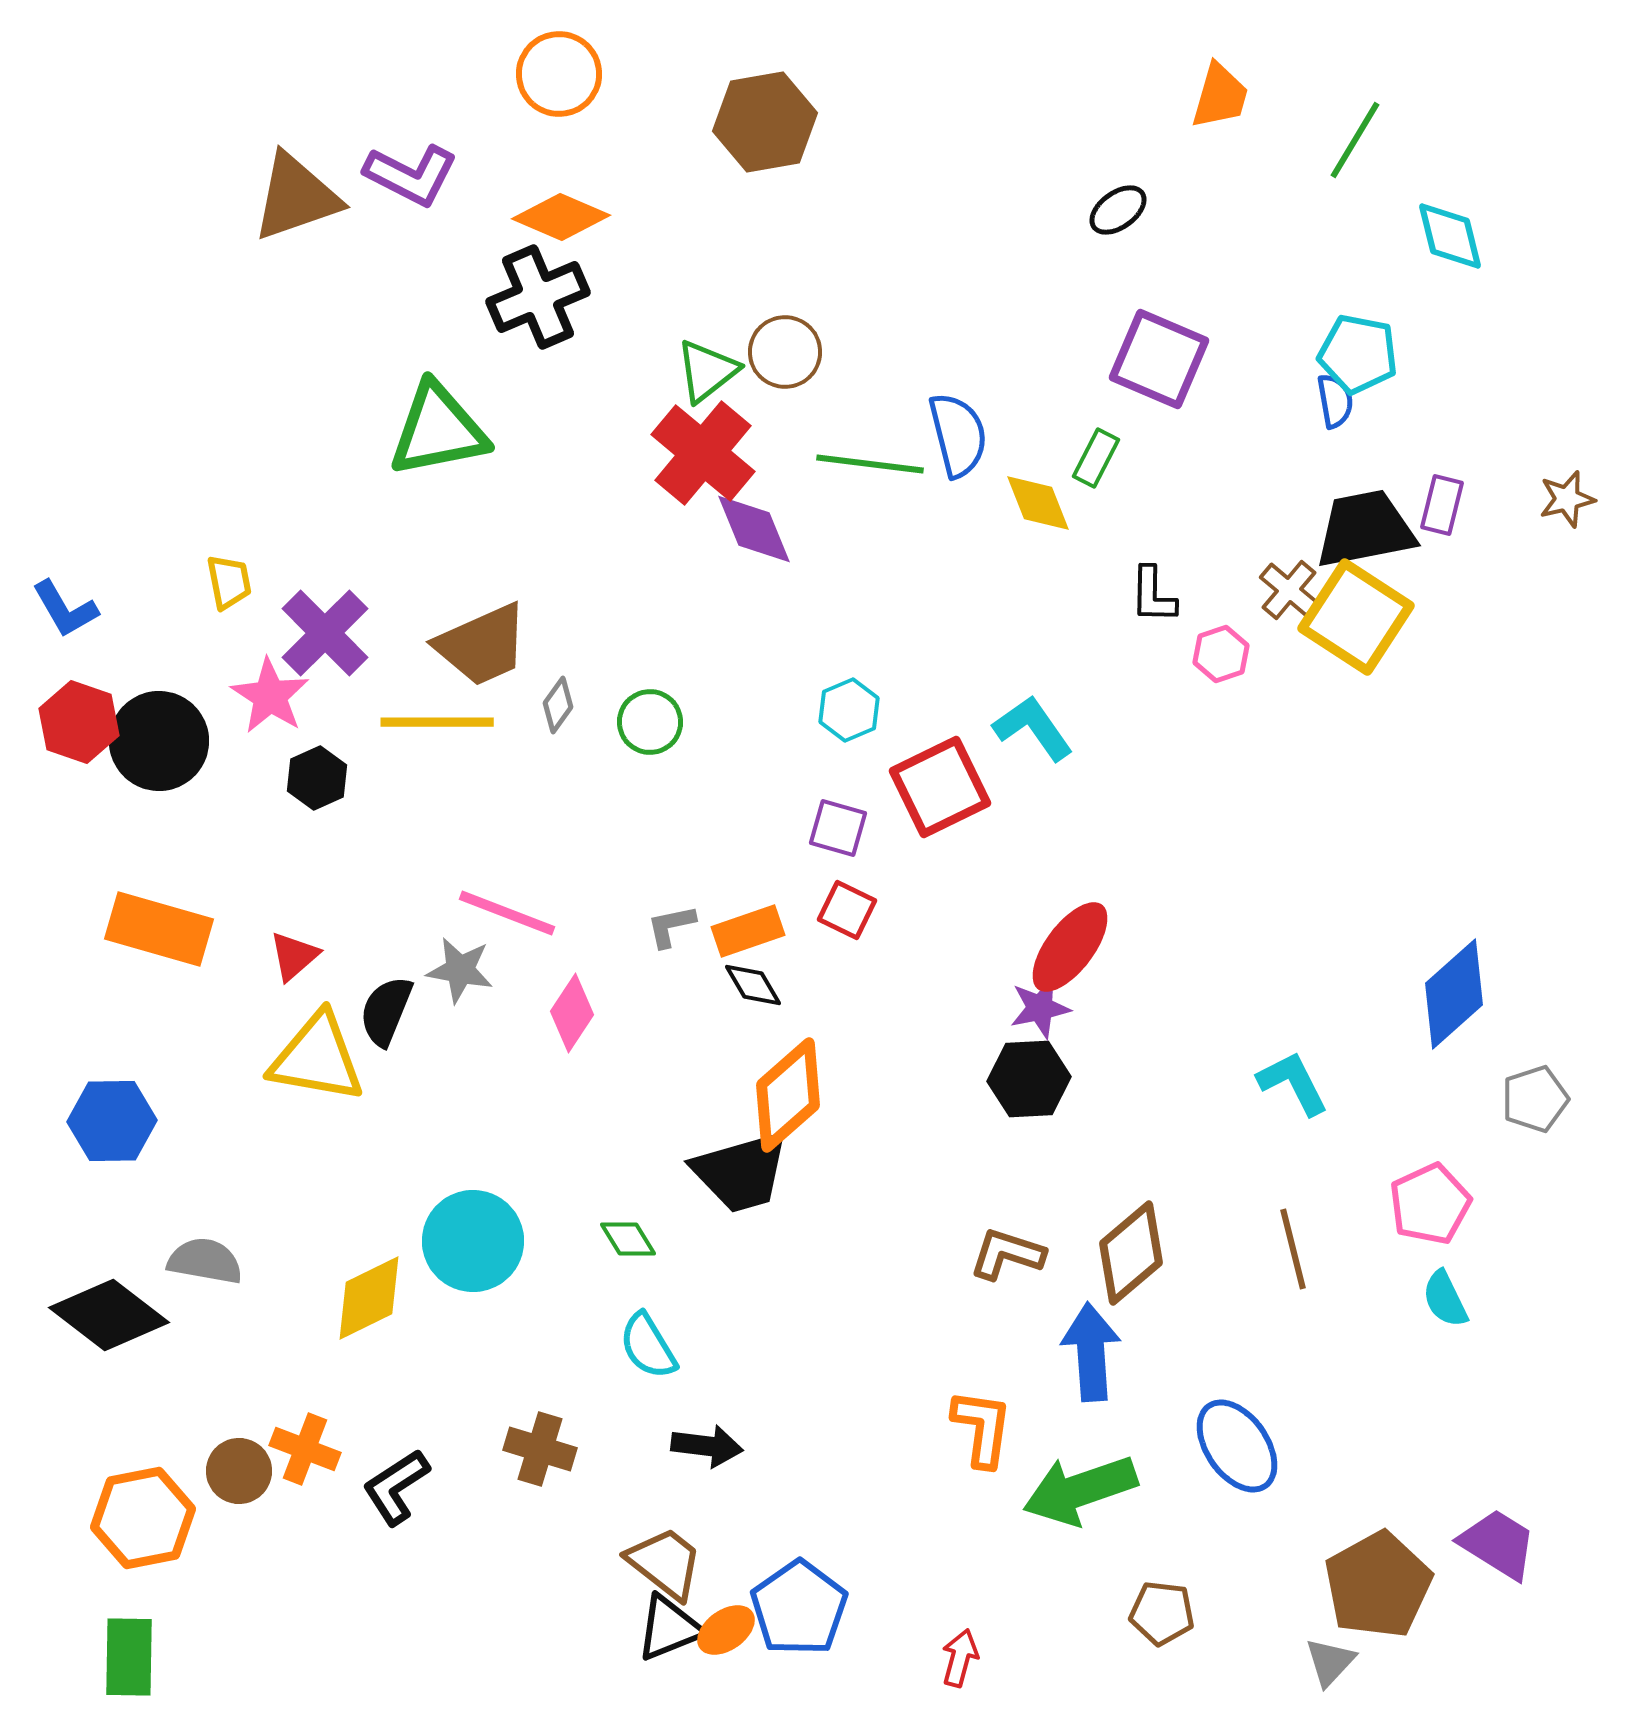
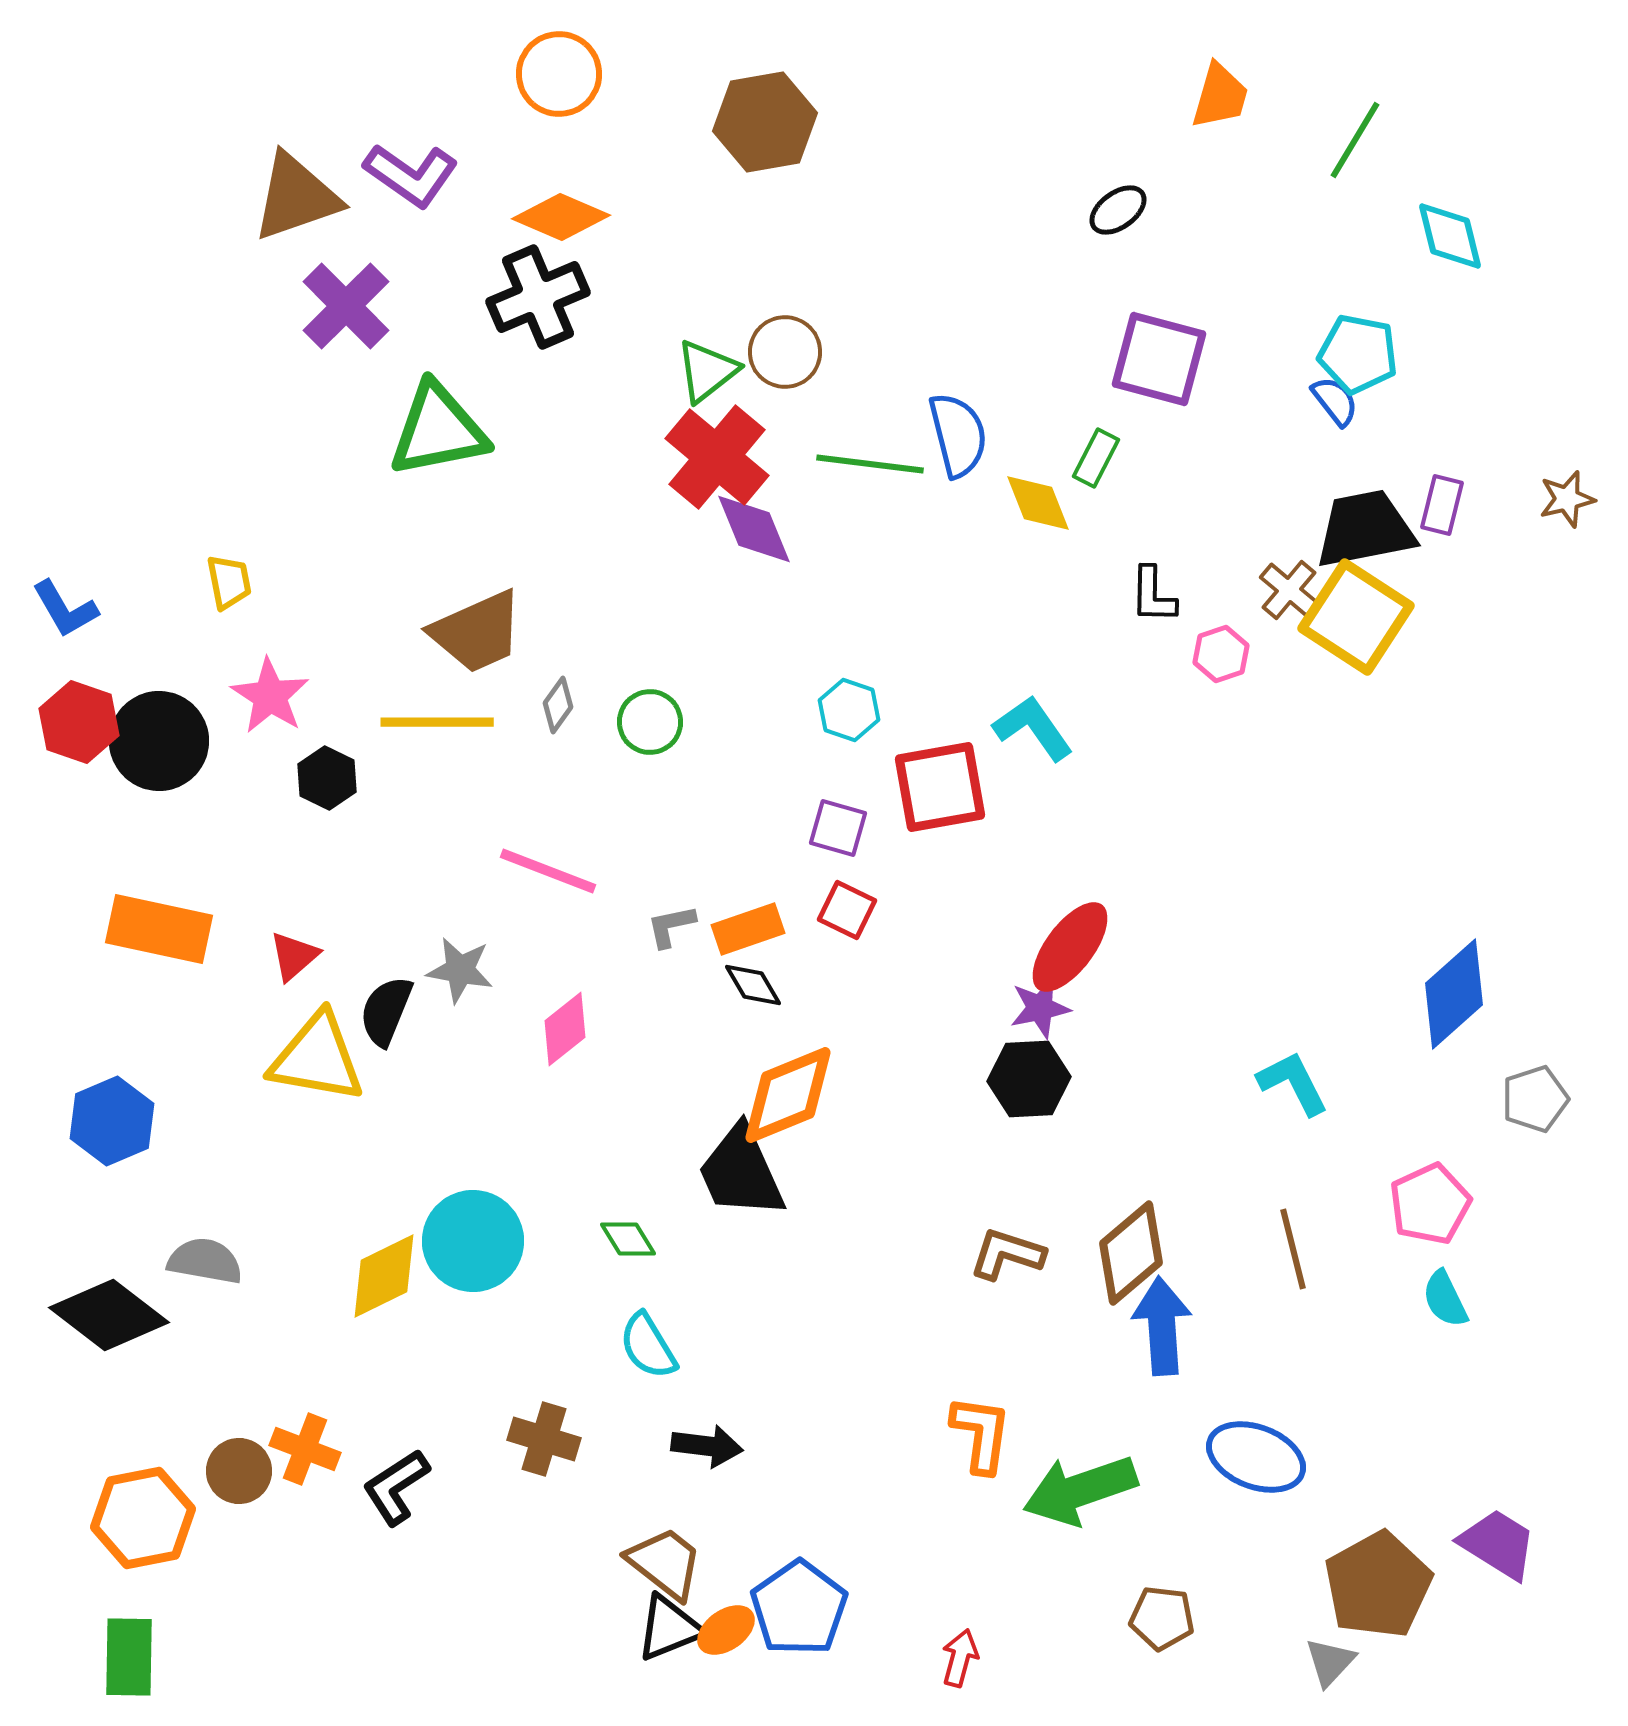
purple L-shape at (411, 175): rotated 8 degrees clockwise
purple square at (1159, 359): rotated 8 degrees counterclockwise
blue semicircle at (1335, 401): rotated 28 degrees counterclockwise
red cross at (703, 453): moved 14 px right, 4 px down
purple cross at (325, 633): moved 21 px right, 327 px up
brown trapezoid at (482, 645): moved 5 px left, 13 px up
cyan hexagon at (849, 710): rotated 18 degrees counterclockwise
black hexagon at (317, 778): moved 10 px right; rotated 10 degrees counterclockwise
red square at (940, 787): rotated 16 degrees clockwise
pink line at (507, 913): moved 41 px right, 42 px up
orange rectangle at (159, 929): rotated 4 degrees counterclockwise
orange rectangle at (748, 931): moved 2 px up
pink diamond at (572, 1013): moved 7 px left, 16 px down; rotated 18 degrees clockwise
orange diamond at (788, 1095): rotated 19 degrees clockwise
blue hexagon at (112, 1121): rotated 22 degrees counterclockwise
black trapezoid at (741, 1172): rotated 82 degrees clockwise
yellow diamond at (369, 1298): moved 15 px right, 22 px up
blue arrow at (1091, 1352): moved 71 px right, 26 px up
orange L-shape at (982, 1428): moved 1 px left, 6 px down
blue ellipse at (1237, 1446): moved 19 px right, 11 px down; rotated 34 degrees counterclockwise
brown cross at (540, 1449): moved 4 px right, 10 px up
brown pentagon at (1162, 1613): moved 5 px down
